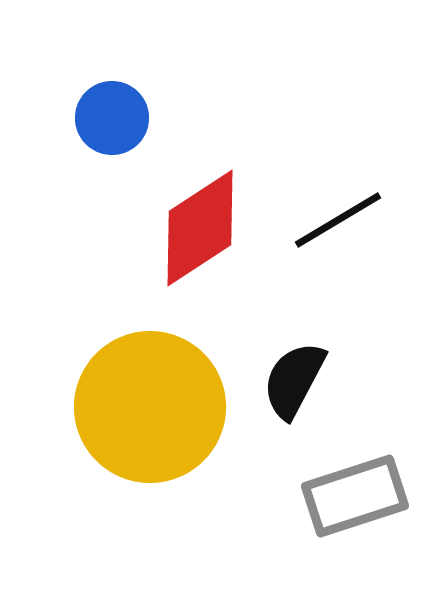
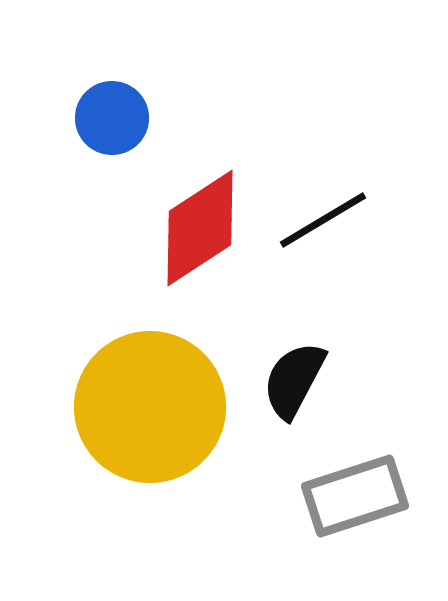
black line: moved 15 px left
